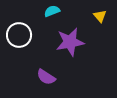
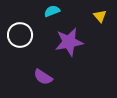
white circle: moved 1 px right
purple star: moved 1 px left
purple semicircle: moved 3 px left
